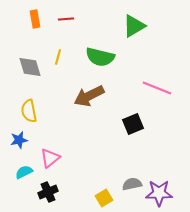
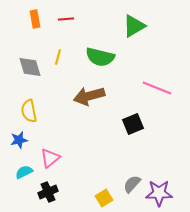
brown arrow: rotated 12 degrees clockwise
gray semicircle: rotated 36 degrees counterclockwise
